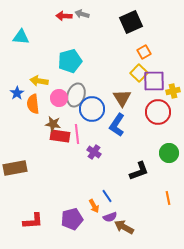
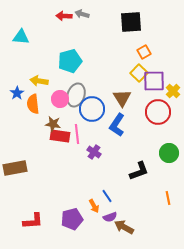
black square: rotated 20 degrees clockwise
yellow cross: rotated 32 degrees counterclockwise
pink circle: moved 1 px right, 1 px down
